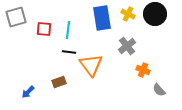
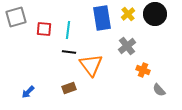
yellow cross: rotated 24 degrees clockwise
brown rectangle: moved 10 px right, 6 px down
